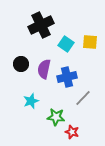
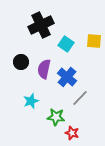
yellow square: moved 4 px right, 1 px up
black circle: moved 2 px up
blue cross: rotated 36 degrees counterclockwise
gray line: moved 3 px left
red star: moved 1 px down
